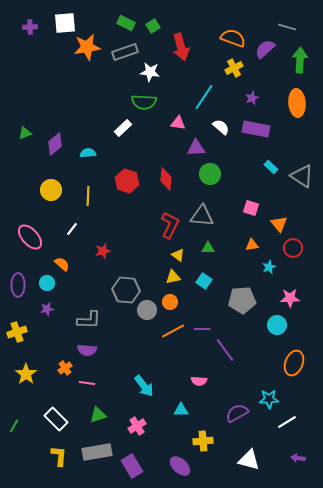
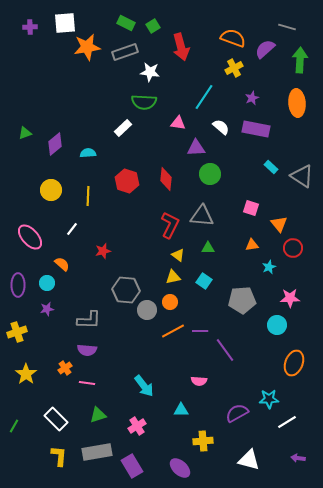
purple line at (202, 329): moved 2 px left, 2 px down
purple ellipse at (180, 466): moved 2 px down
